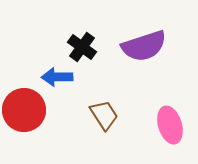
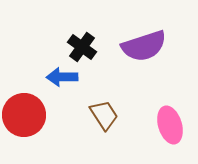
blue arrow: moved 5 px right
red circle: moved 5 px down
